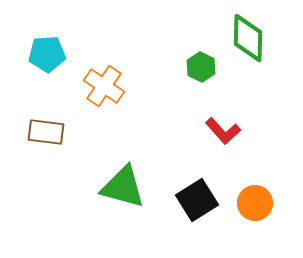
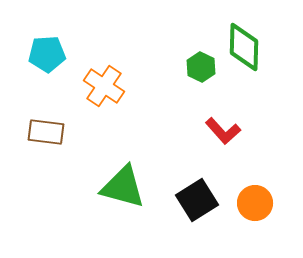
green diamond: moved 4 px left, 9 px down
